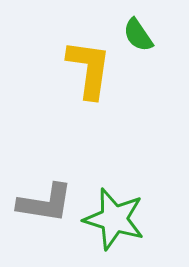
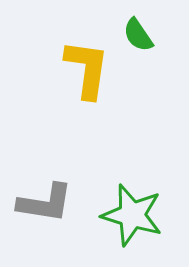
yellow L-shape: moved 2 px left
green star: moved 18 px right, 4 px up
